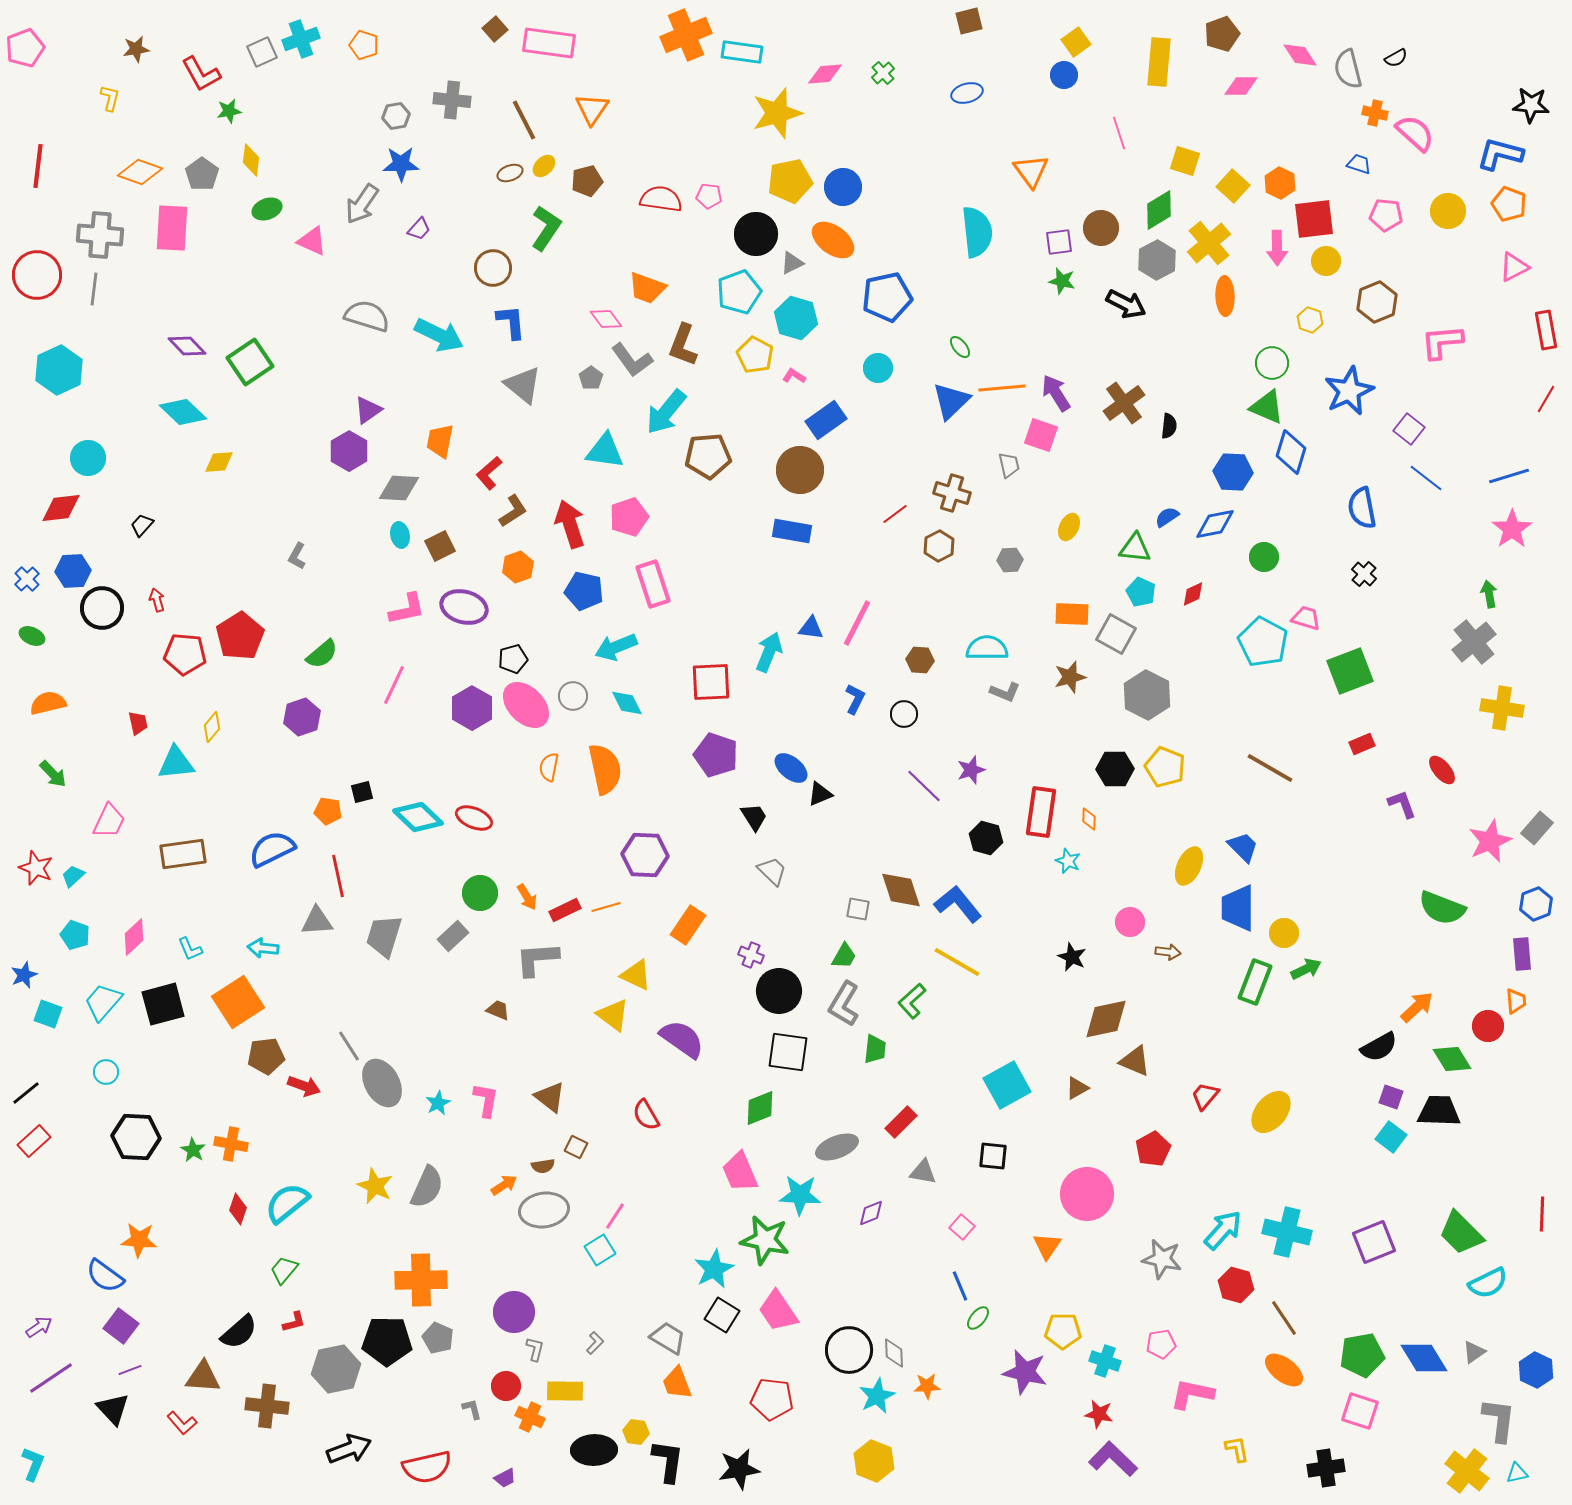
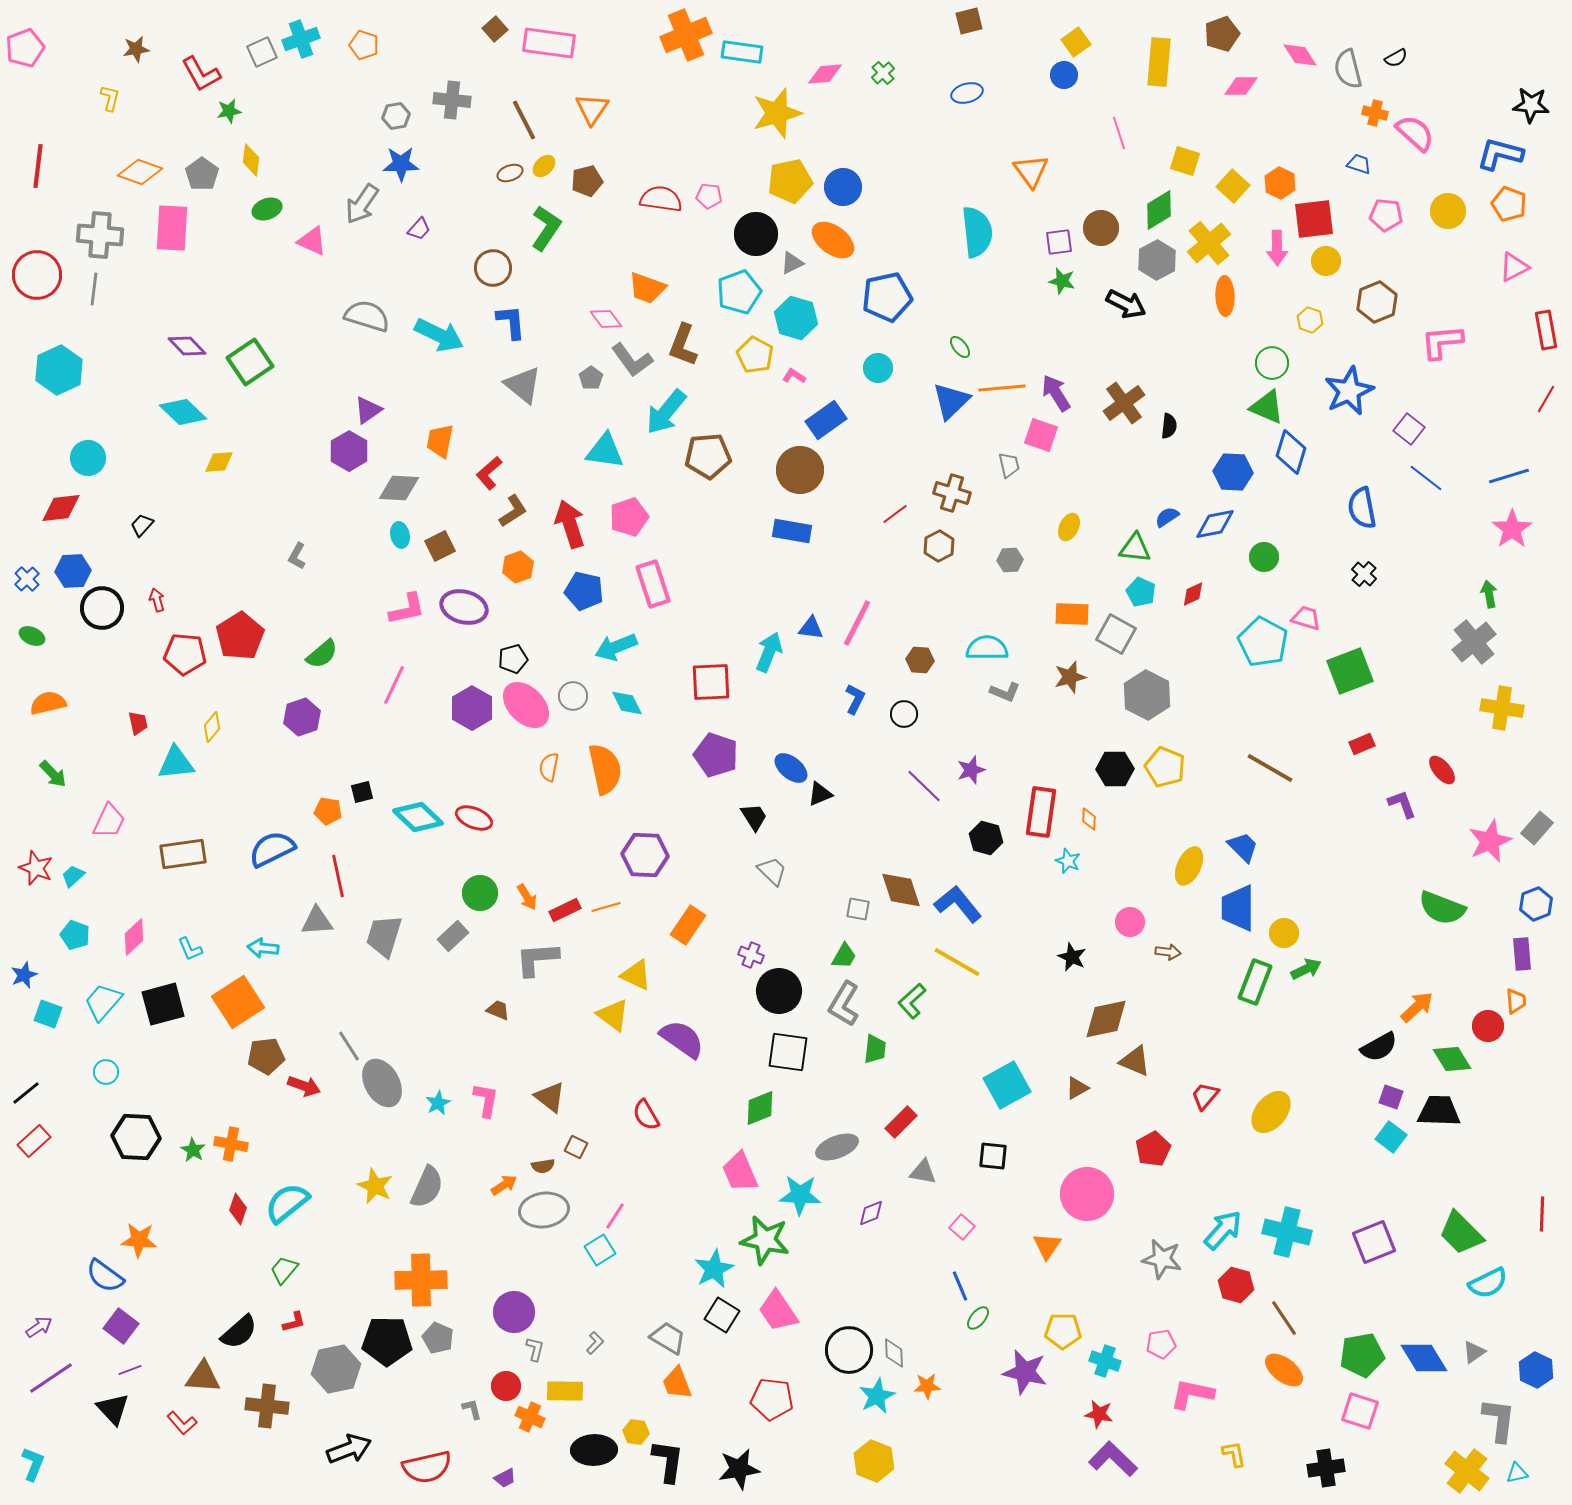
yellow L-shape at (1237, 1449): moved 3 px left, 5 px down
